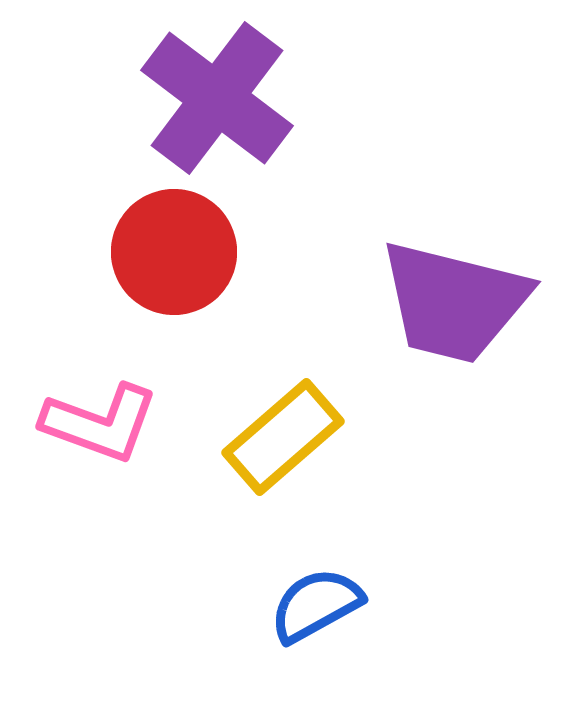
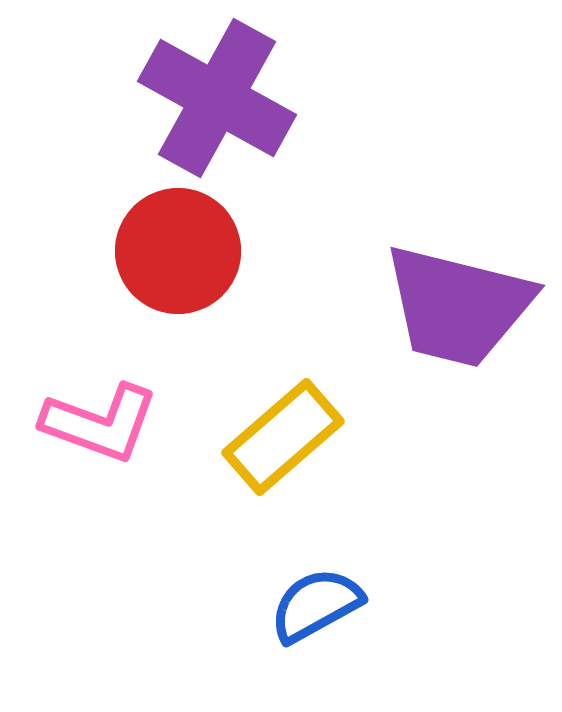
purple cross: rotated 8 degrees counterclockwise
red circle: moved 4 px right, 1 px up
purple trapezoid: moved 4 px right, 4 px down
